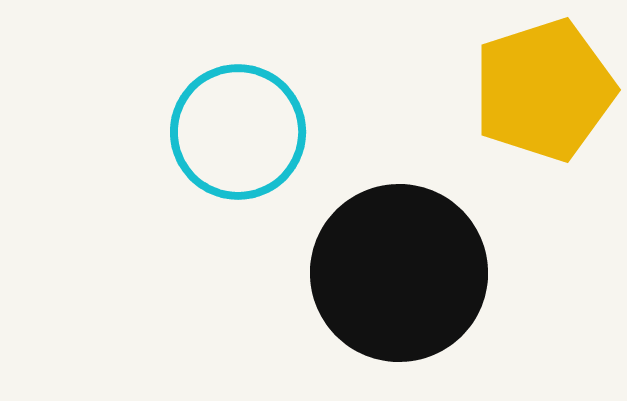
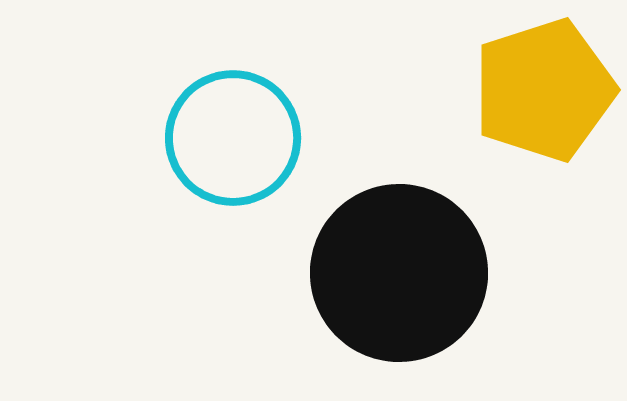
cyan circle: moved 5 px left, 6 px down
